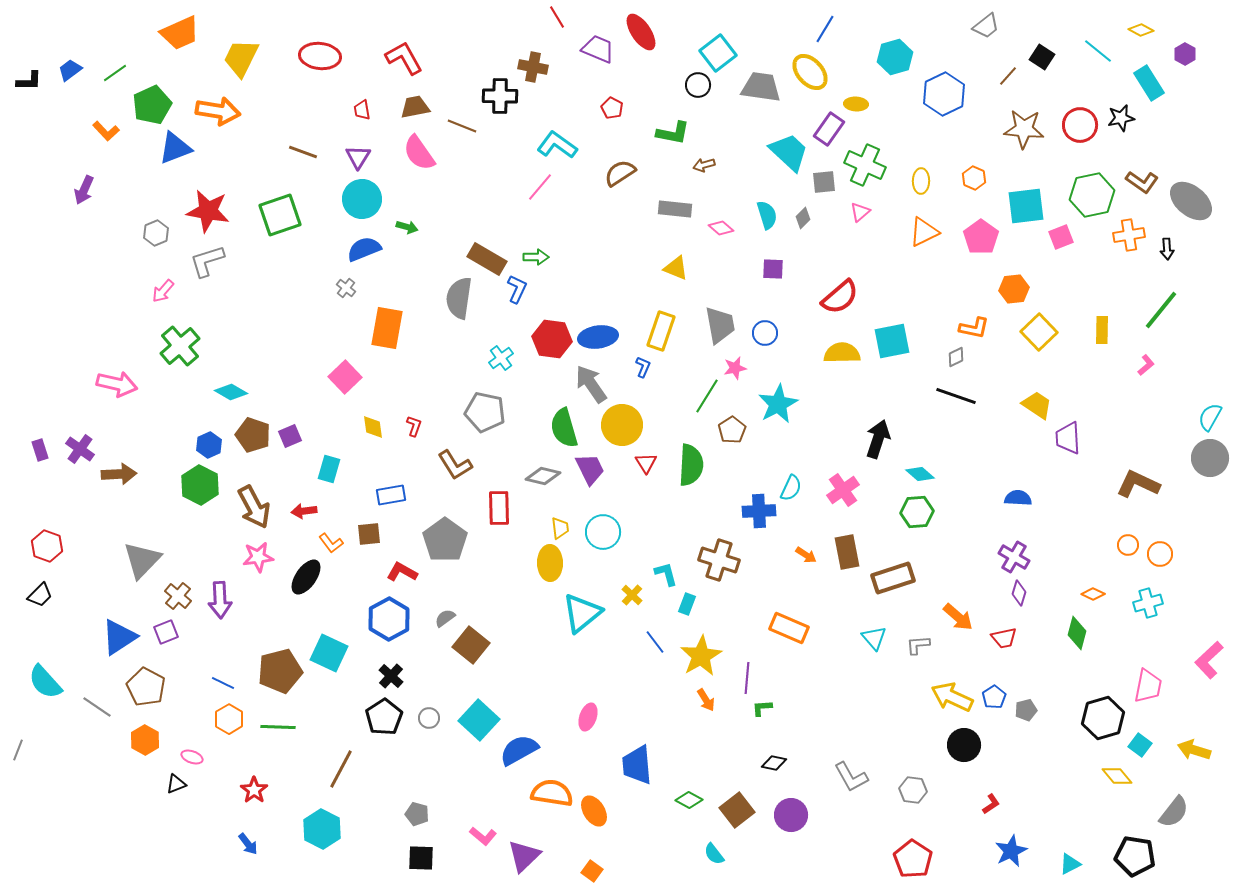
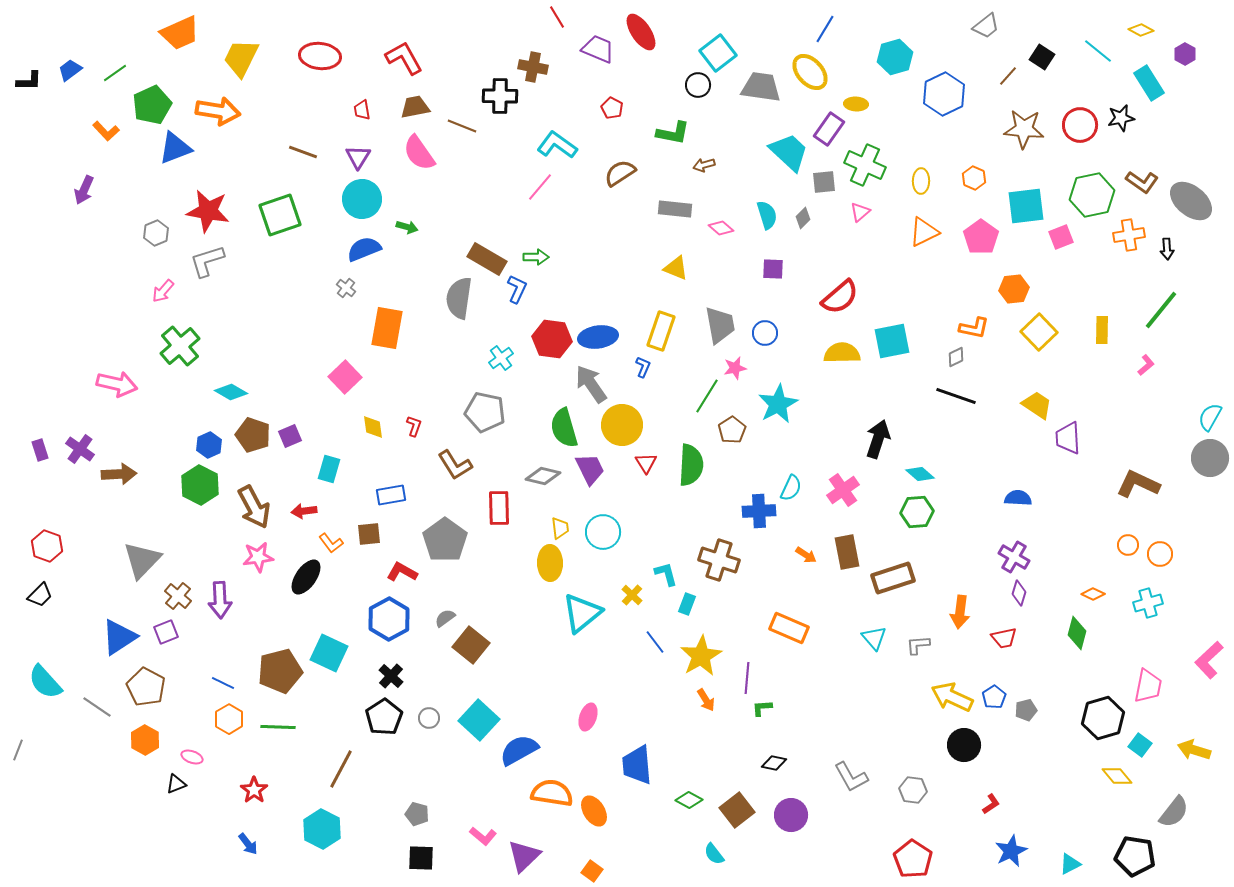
orange arrow at (958, 617): moved 2 px right, 5 px up; rotated 56 degrees clockwise
